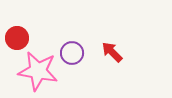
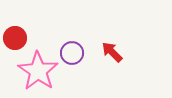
red circle: moved 2 px left
pink star: rotated 24 degrees clockwise
